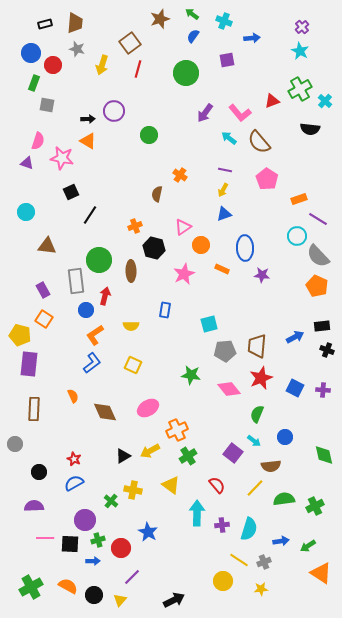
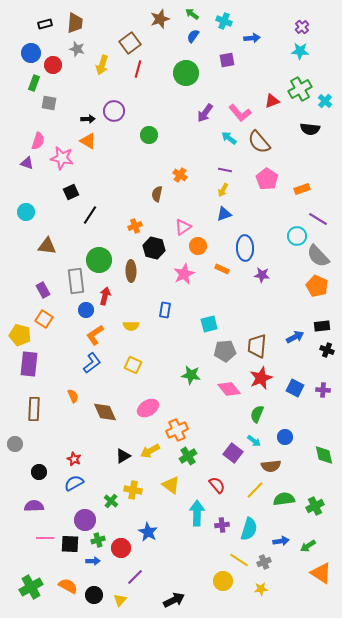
cyan star at (300, 51): rotated 24 degrees counterclockwise
gray square at (47, 105): moved 2 px right, 2 px up
orange rectangle at (299, 199): moved 3 px right, 10 px up
orange circle at (201, 245): moved 3 px left, 1 px down
yellow line at (255, 488): moved 2 px down
purple line at (132, 577): moved 3 px right
